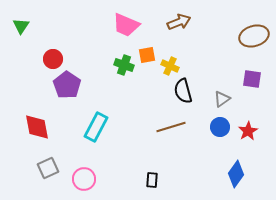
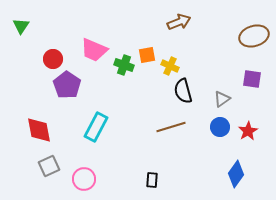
pink trapezoid: moved 32 px left, 25 px down
red diamond: moved 2 px right, 3 px down
gray square: moved 1 px right, 2 px up
